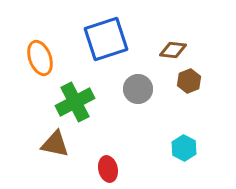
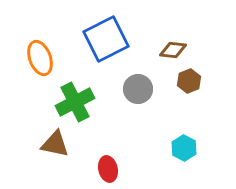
blue square: rotated 9 degrees counterclockwise
